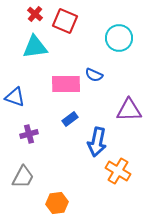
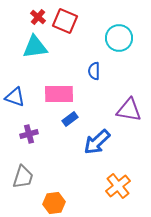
red cross: moved 3 px right, 3 px down
blue semicircle: moved 4 px up; rotated 66 degrees clockwise
pink rectangle: moved 7 px left, 10 px down
purple triangle: rotated 12 degrees clockwise
blue arrow: rotated 36 degrees clockwise
orange cross: moved 15 px down; rotated 20 degrees clockwise
gray trapezoid: rotated 10 degrees counterclockwise
orange hexagon: moved 3 px left
